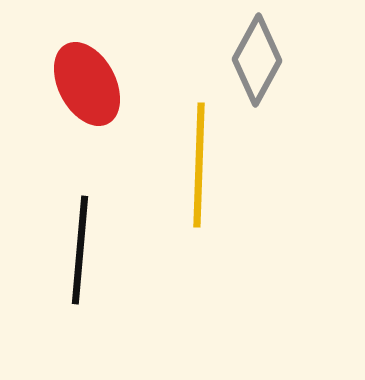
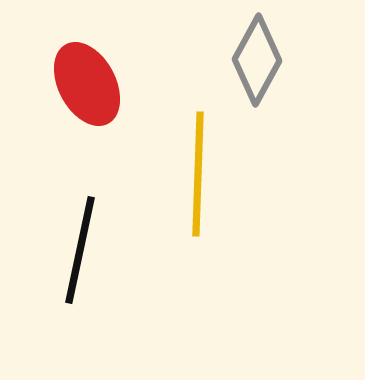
yellow line: moved 1 px left, 9 px down
black line: rotated 7 degrees clockwise
